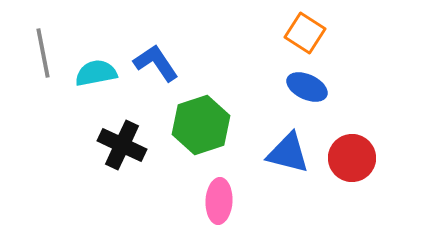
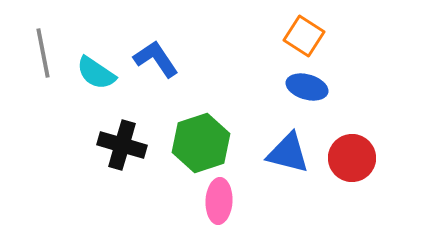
orange square: moved 1 px left, 3 px down
blue L-shape: moved 4 px up
cyan semicircle: rotated 135 degrees counterclockwise
blue ellipse: rotated 9 degrees counterclockwise
green hexagon: moved 18 px down
black cross: rotated 9 degrees counterclockwise
